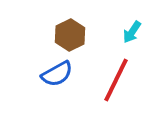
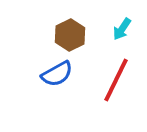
cyan arrow: moved 10 px left, 3 px up
